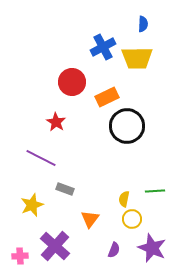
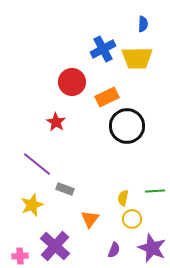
blue cross: moved 2 px down
purple line: moved 4 px left, 6 px down; rotated 12 degrees clockwise
yellow semicircle: moved 1 px left, 1 px up
